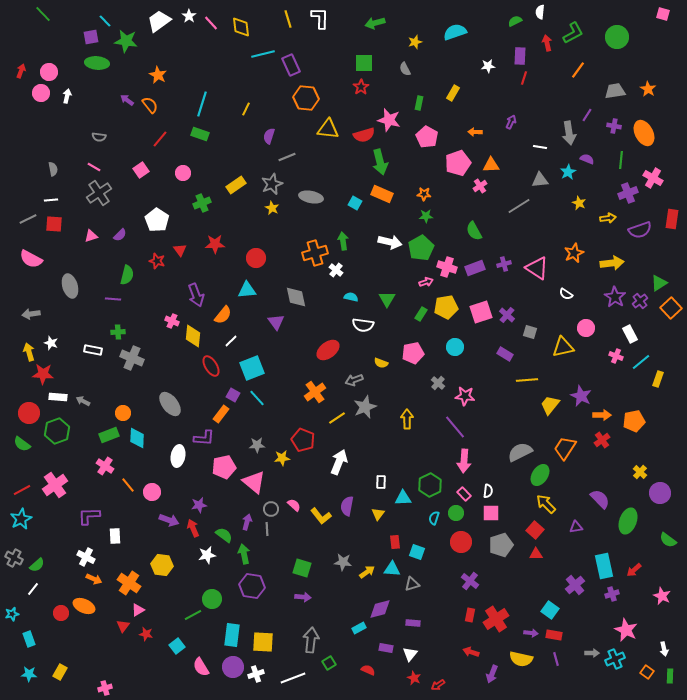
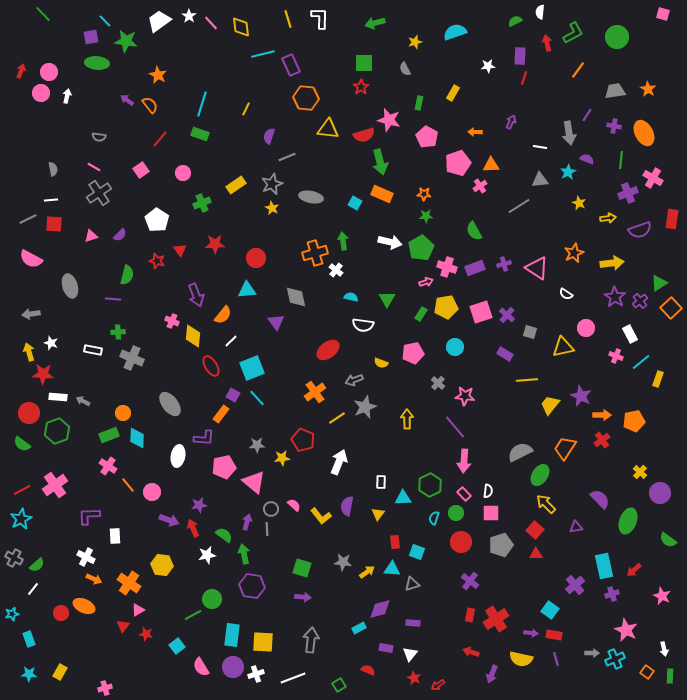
pink cross at (105, 466): moved 3 px right
green square at (329, 663): moved 10 px right, 22 px down
